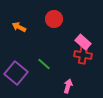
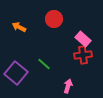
pink rectangle: moved 3 px up
red cross: rotated 18 degrees counterclockwise
